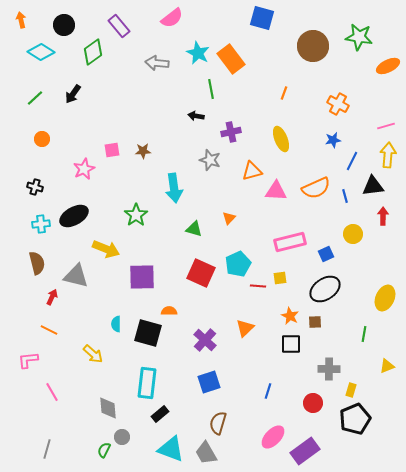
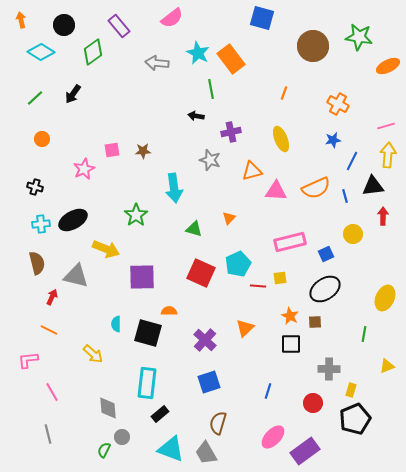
black ellipse at (74, 216): moved 1 px left, 4 px down
gray line at (47, 449): moved 1 px right, 15 px up; rotated 30 degrees counterclockwise
